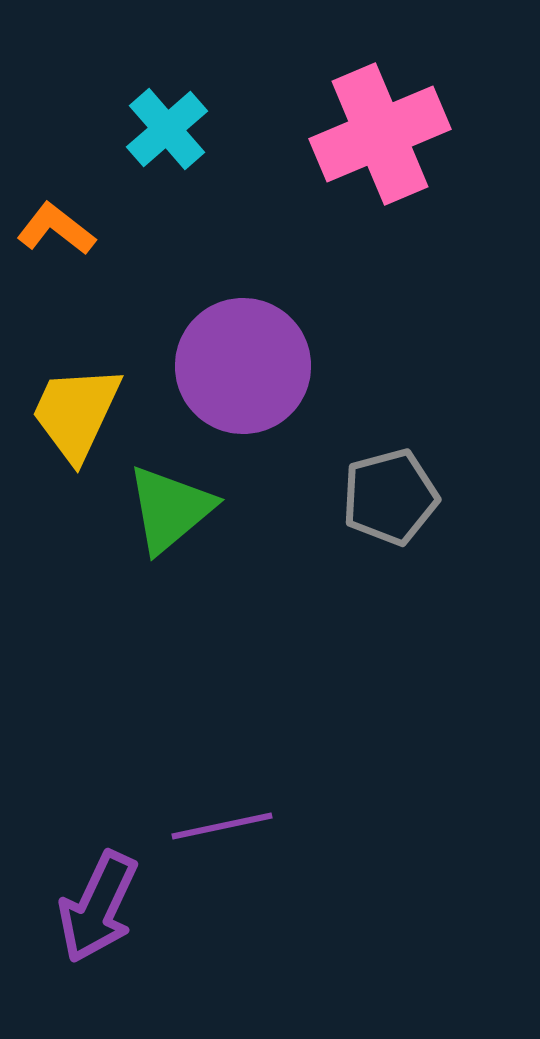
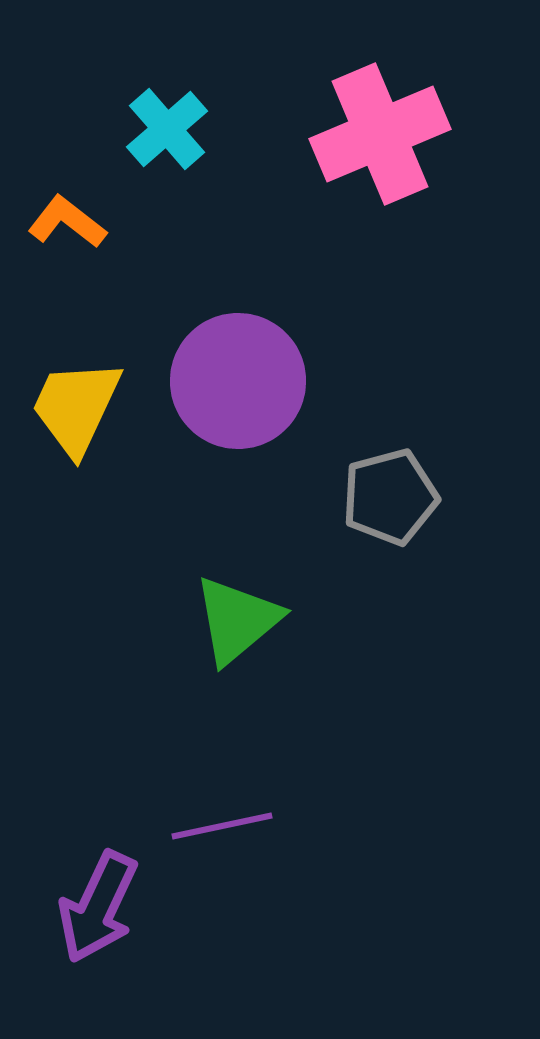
orange L-shape: moved 11 px right, 7 px up
purple circle: moved 5 px left, 15 px down
yellow trapezoid: moved 6 px up
green triangle: moved 67 px right, 111 px down
